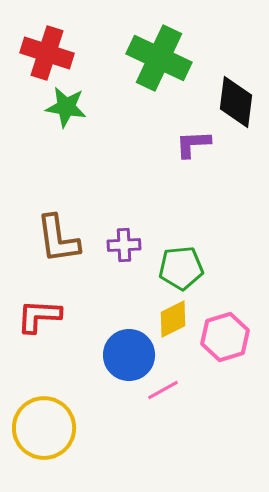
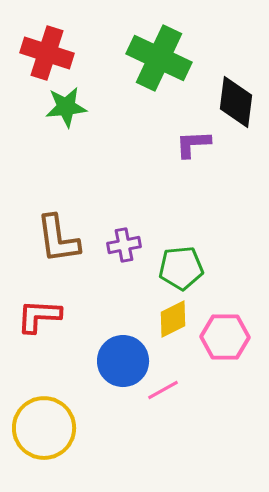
green star: rotated 15 degrees counterclockwise
purple cross: rotated 8 degrees counterclockwise
pink hexagon: rotated 18 degrees clockwise
blue circle: moved 6 px left, 6 px down
